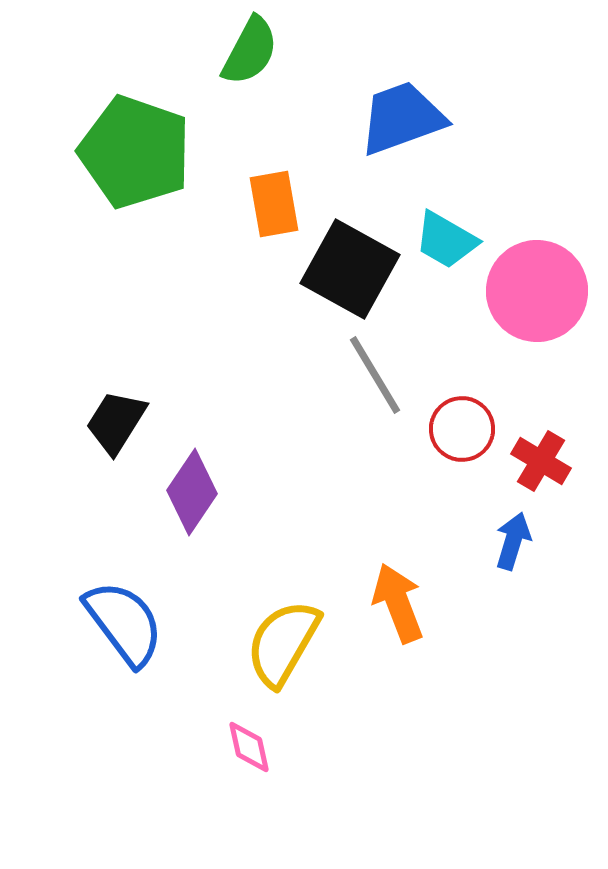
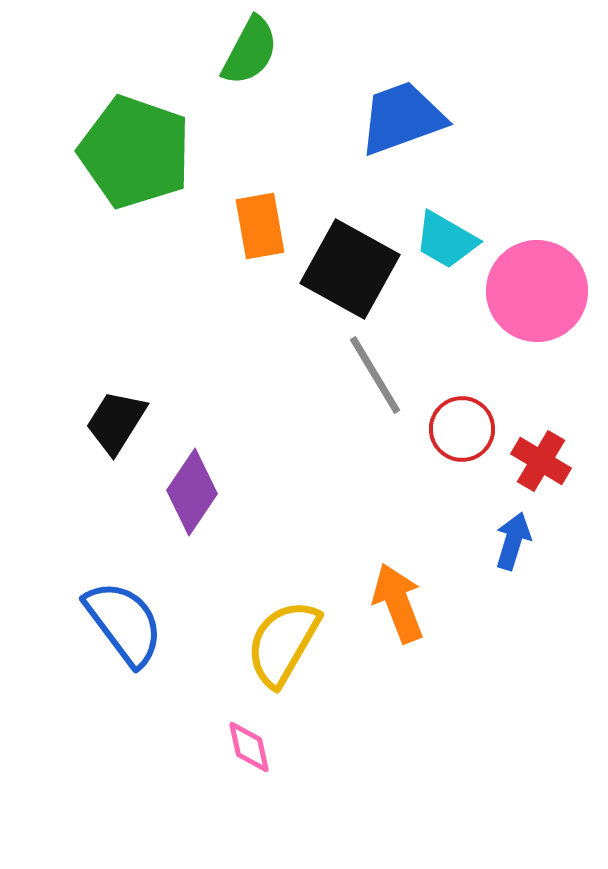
orange rectangle: moved 14 px left, 22 px down
